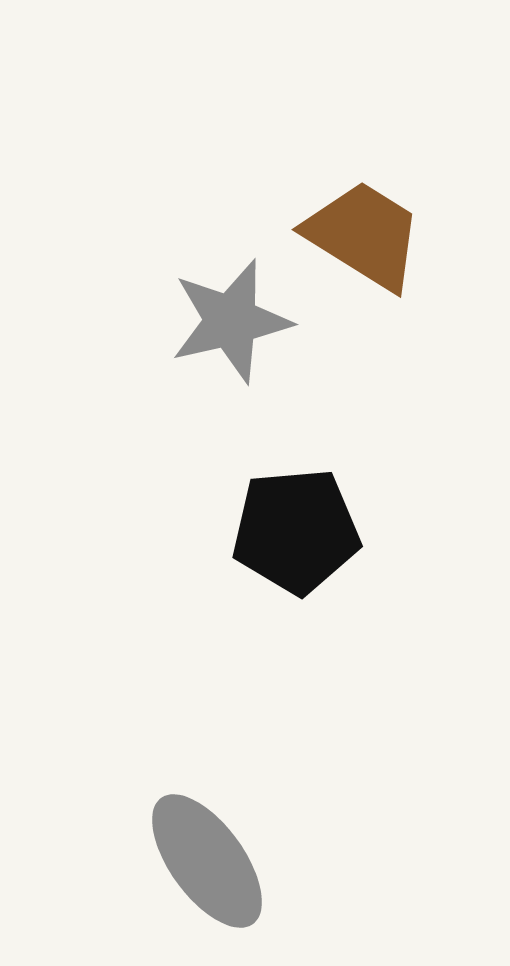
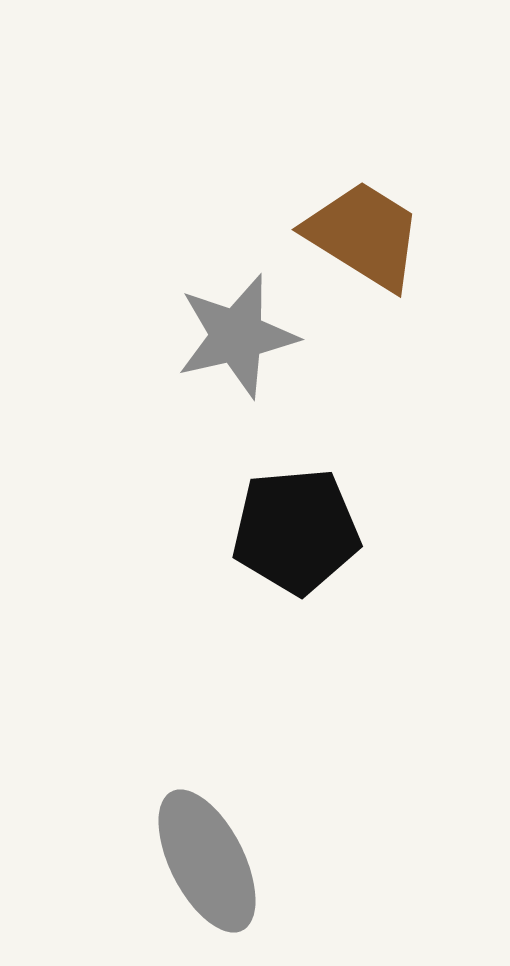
gray star: moved 6 px right, 15 px down
gray ellipse: rotated 9 degrees clockwise
